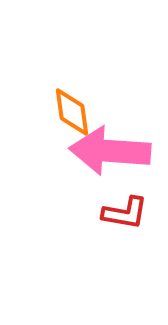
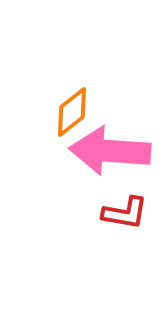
orange diamond: rotated 60 degrees clockwise
